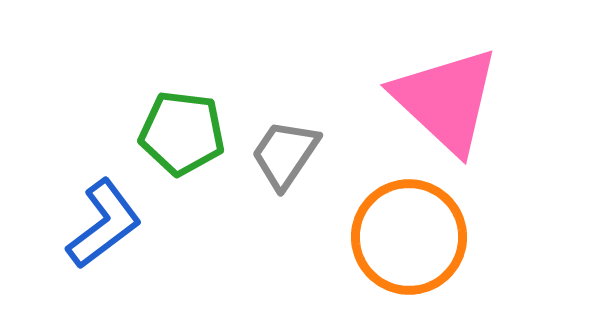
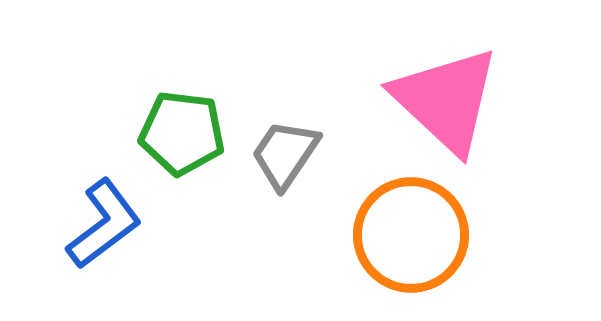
orange circle: moved 2 px right, 2 px up
